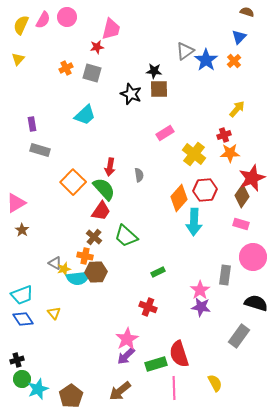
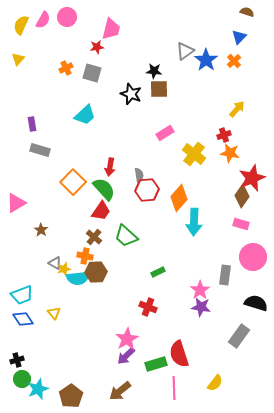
orange star at (230, 153): rotated 12 degrees clockwise
red hexagon at (205, 190): moved 58 px left
brown star at (22, 230): moved 19 px right
yellow semicircle at (215, 383): rotated 66 degrees clockwise
